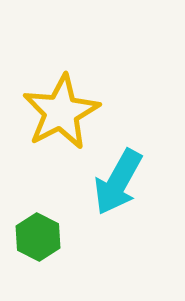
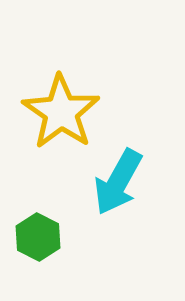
yellow star: rotated 10 degrees counterclockwise
